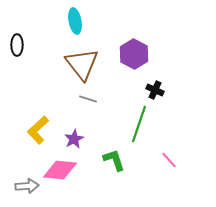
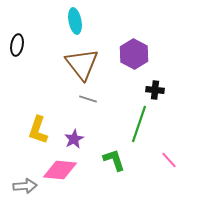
black ellipse: rotated 10 degrees clockwise
black cross: rotated 18 degrees counterclockwise
yellow L-shape: rotated 28 degrees counterclockwise
gray arrow: moved 2 px left
